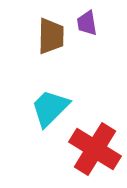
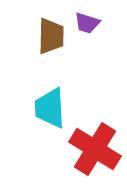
purple trapezoid: rotated 64 degrees counterclockwise
cyan trapezoid: rotated 48 degrees counterclockwise
